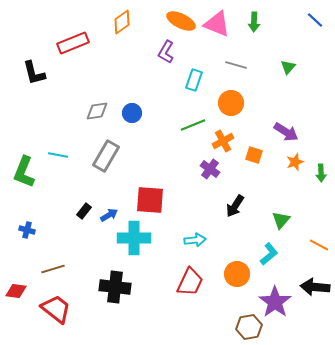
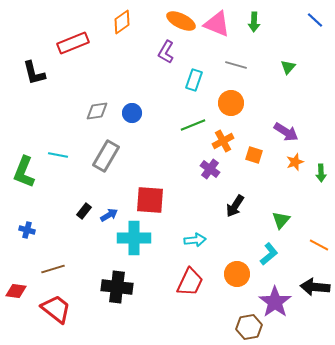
black cross at (115, 287): moved 2 px right
